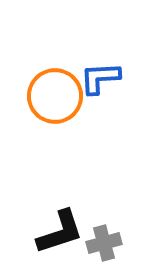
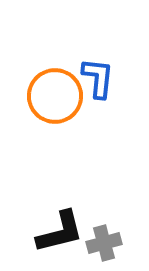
blue L-shape: moved 2 px left; rotated 99 degrees clockwise
black L-shape: rotated 4 degrees clockwise
